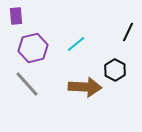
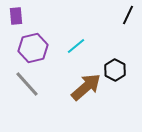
black line: moved 17 px up
cyan line: moved 2 px down
brown arrow: moved 1 px right; rotated 44 degrees counterclockwise
